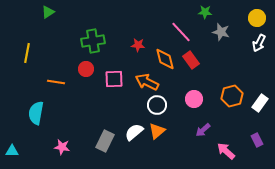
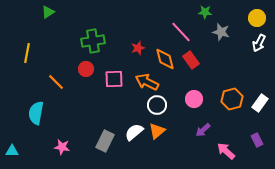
red star: moved 3 px down; rotated 24 degrees counterclockwise
orange line: rotated 36 degrees clockwise
orange hexagon: moved 3 px down
